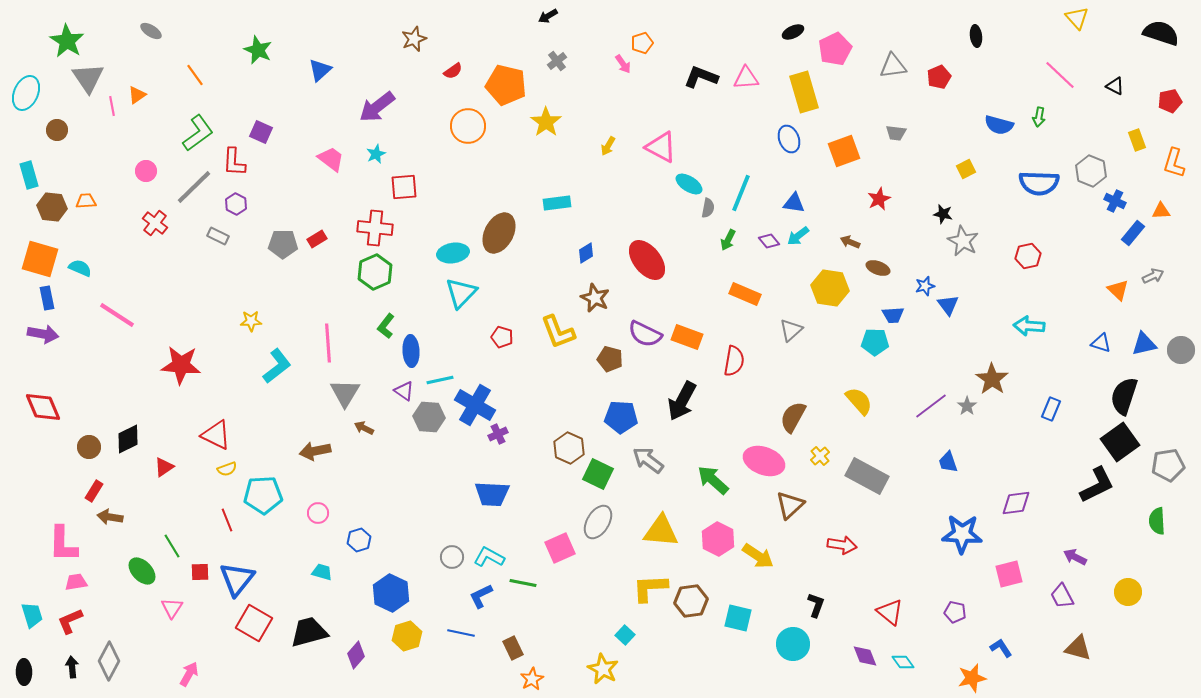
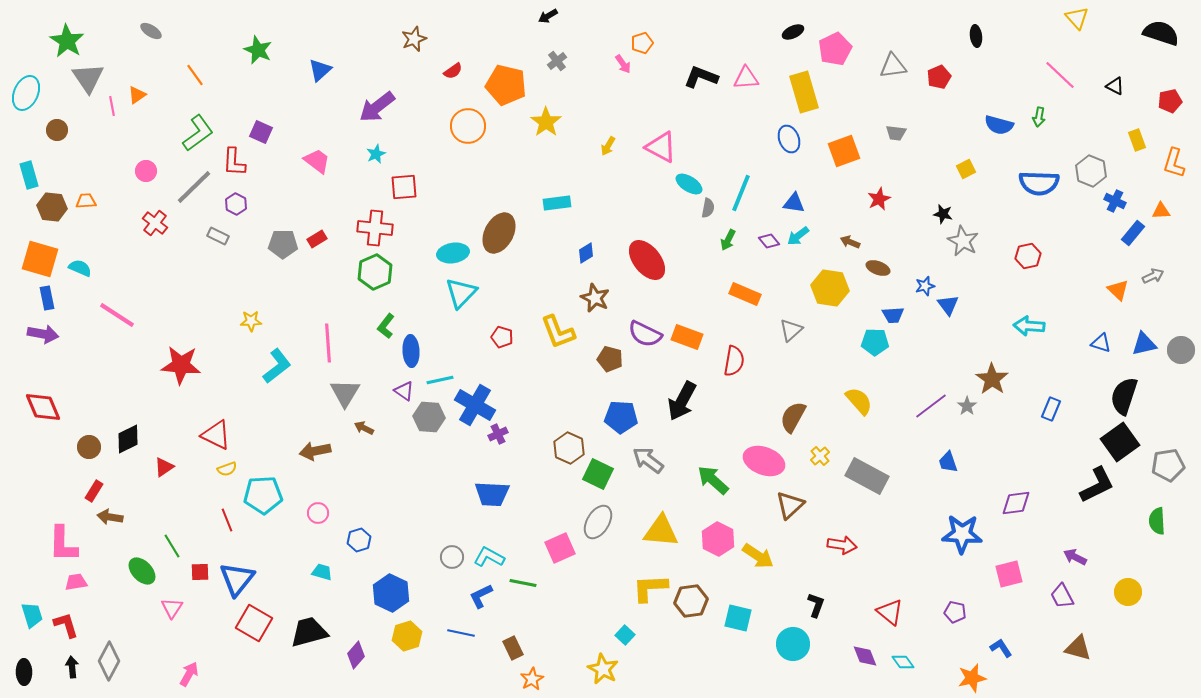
pink trapezoid at (331, 159): moved 14 px left, 2 px down
red L-shape at (70, 621): moved 4 px left, 4 px down; rotated 96 degrees clockwise
